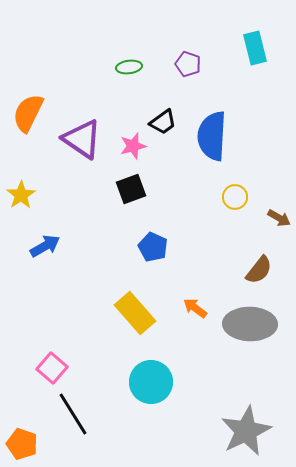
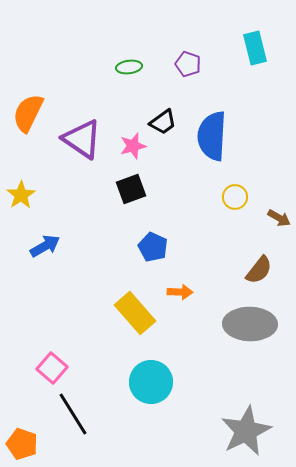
orange arrow: moved 15 px left, 16 px up; rotated 145 degrees clockwise
